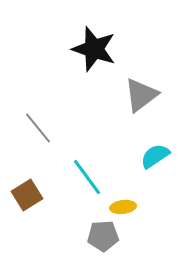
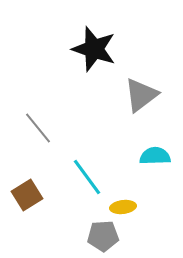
cyan semicircle: rotated 32 degrees clockwise
